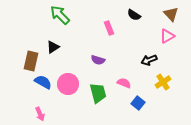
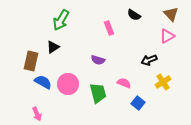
green arrow: moved 1 px right, 5 px down; rotated 105 degrees counterclockwise
pink arrow: moved 3 px left
